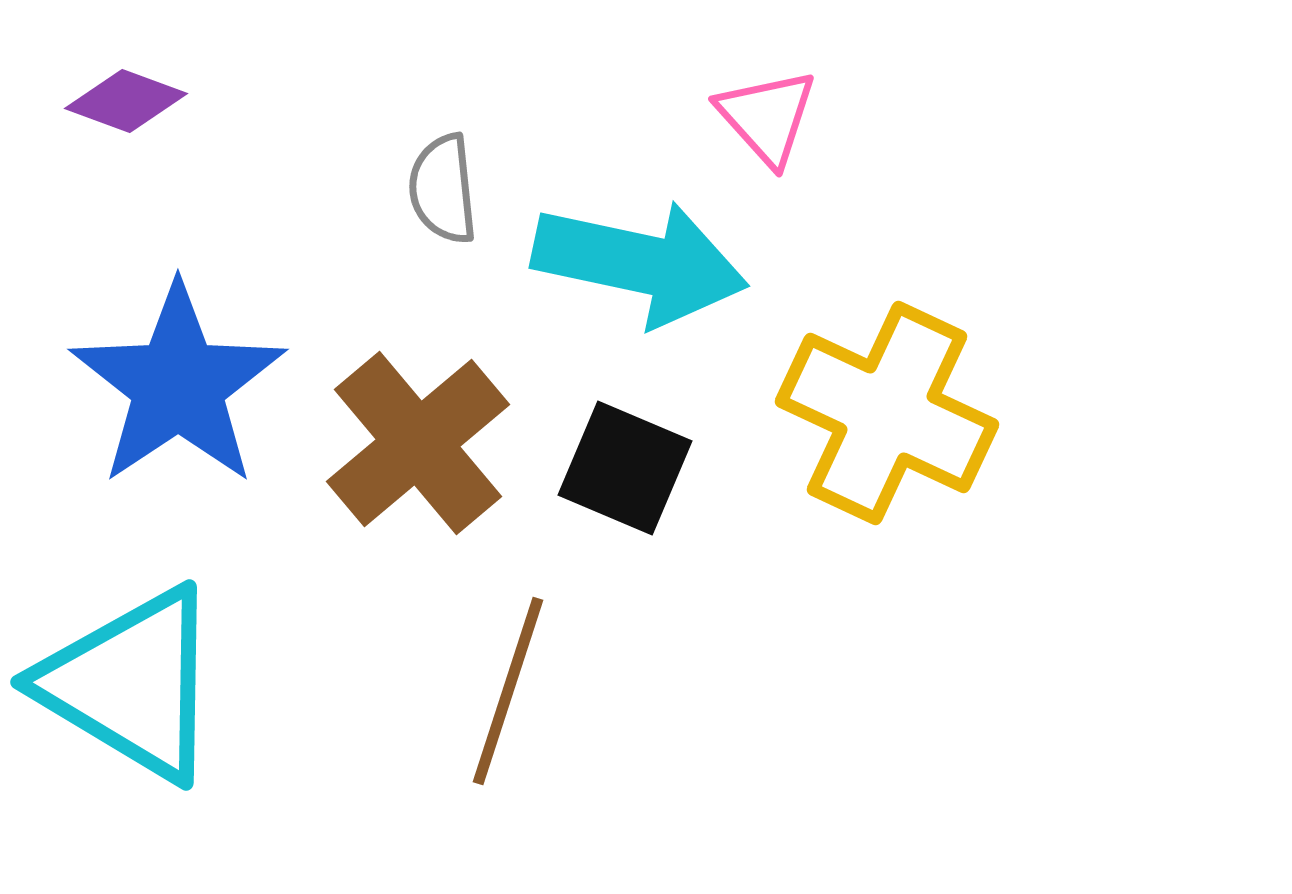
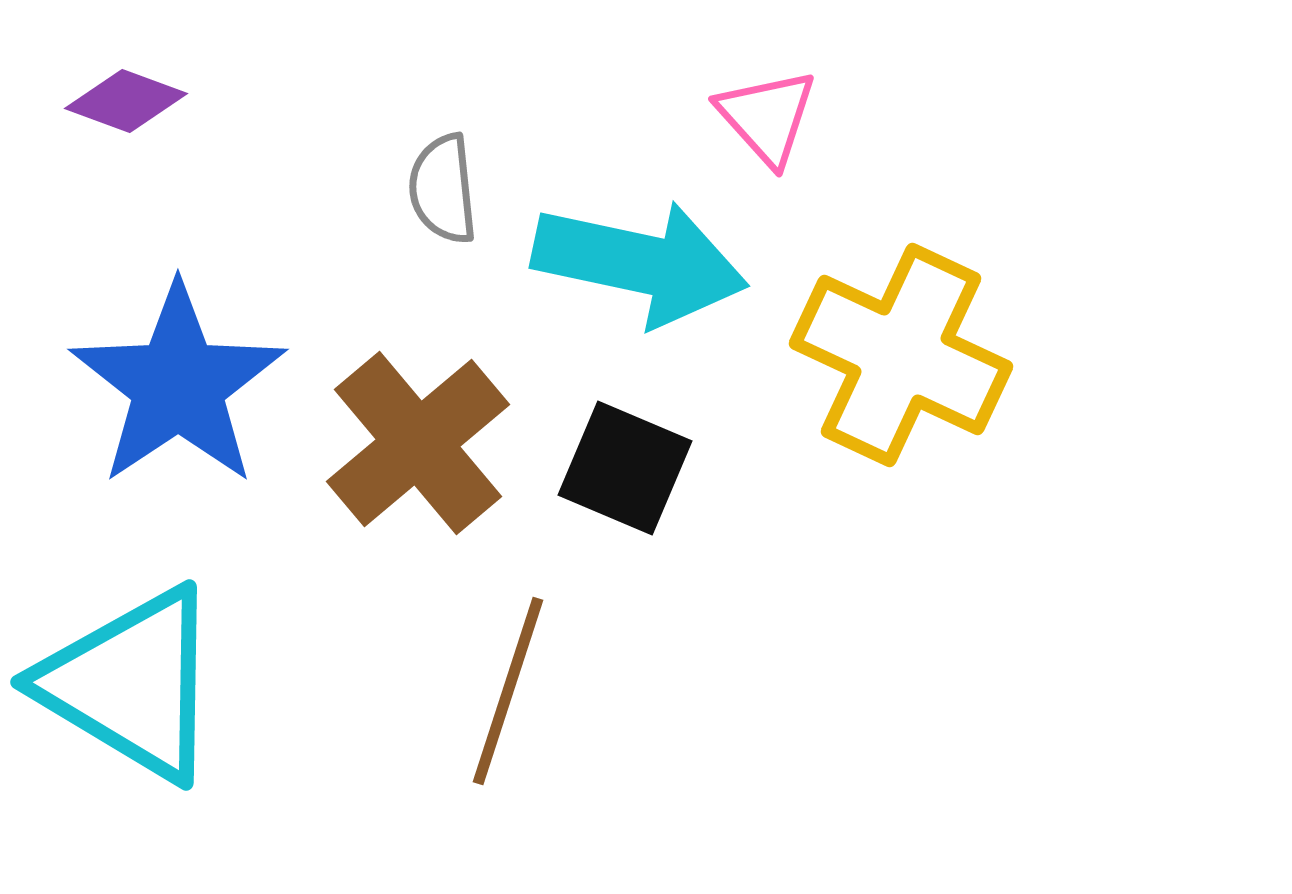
yellow cross: moved 14 px right, 58 px up
